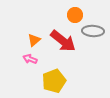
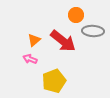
orange circle: moved 1 px right
